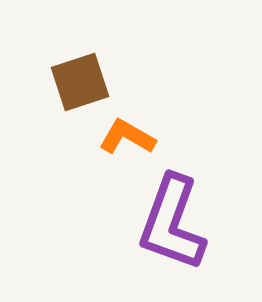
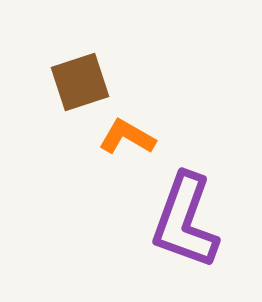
purple L-shape: moved 13 px right, 2 px up
